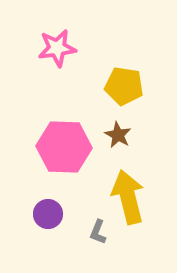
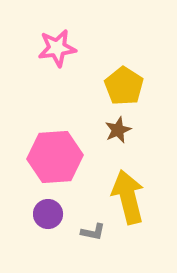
yellow pentagon: rotated 24 degrees clockwise
brown star: moved 5 px up; rotated 20 degrees clockwise
pink hexagon: moved 9 px left, 10 px down; rotated 6 degrees counterclockwise
gray L-shape: moved 5 px left; rotated 100 degrees counterclockwise
